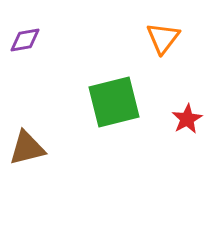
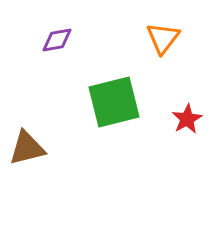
purple diamond: moved 32 px right
